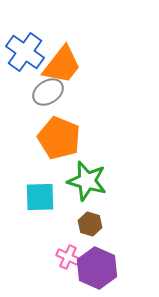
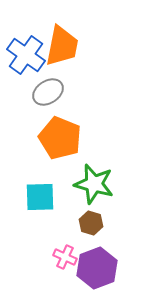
blue cross: moved 1 px right, 3 px down
orange trapezoid: moved 19 px up; rotated 27 degrees counterclockwise
orange pentagon: moved 1 px right
green star: moved 7 px right, 3 px down
brown hexagon: moved 1 px right, 1 px up
pink cross: moved 3 px left
purple hexagon: rotated 15 degrees clockwise
